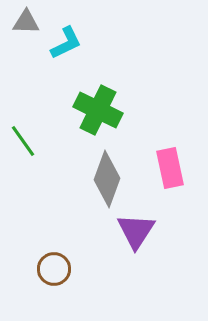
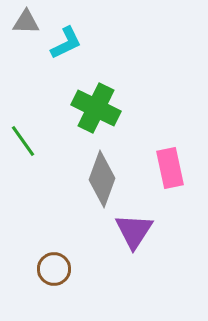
green cross: moved 2 px left, 2 px up
gray diamond: moved 5 px left
purple triangle: moved 2 px left
